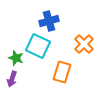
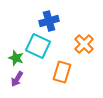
purple arrow: moved 5 px right; rotated 14 degrees clockwise
